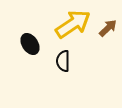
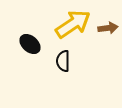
brown arrow: rotated 36 degrees clockwise
black ellipse: rotated 15 degrees counterclockwise
